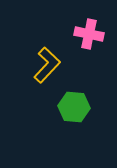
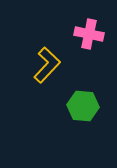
green hexagon: moved 9 px right, 1 px up
